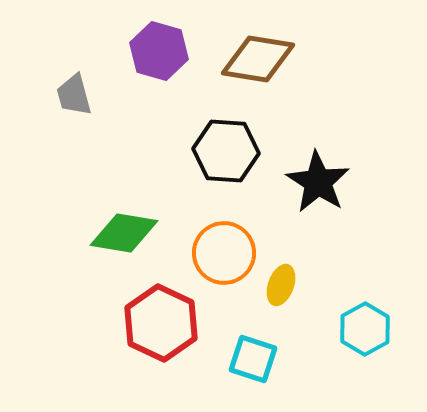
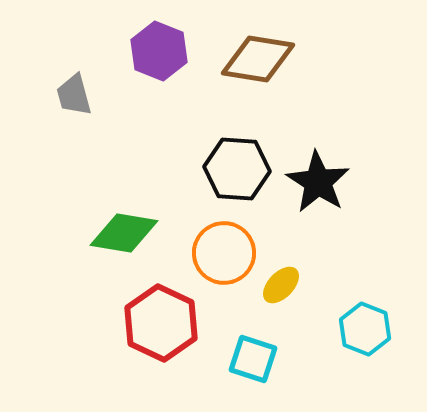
purple hexagon: rotated 6 degrees clockwise
black hexagon: moved 11 px right, 18 px down
yellow ellipse: rotated 24 degrees clockwise
cyan hexagon: rotated 9 degrees counterclockwise
